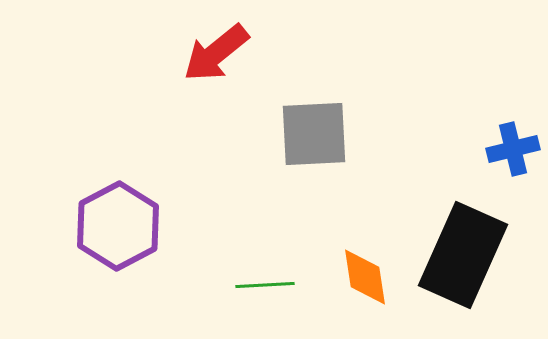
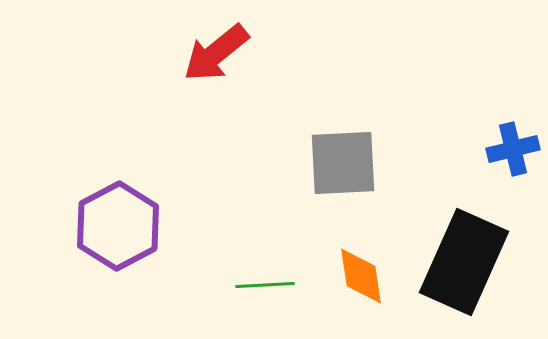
gray square: moved 29 px right, 29 px down
black rectangle: moved 1 px right, 7 px down
orange diamond: moved 4 px left, 1 px up
